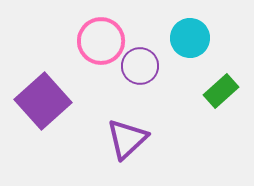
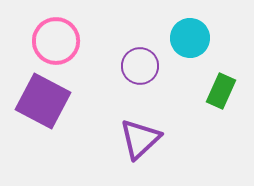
pink circle: moved 45 px left
green rectangle: rotated 24 degrees counterclockwise
purple square: rotated 20 degrees counterclockwise
purple triangle: moved 13 px right
